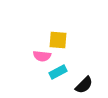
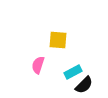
pink semicircle: moved 4 px left, 9 px down; rotated 102 degrees clockwise
cyan rectangle: moved 15 px right
